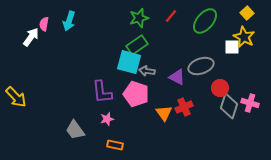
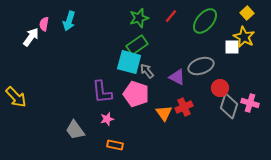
gray arrow: rotated 42 degrees clockwise
